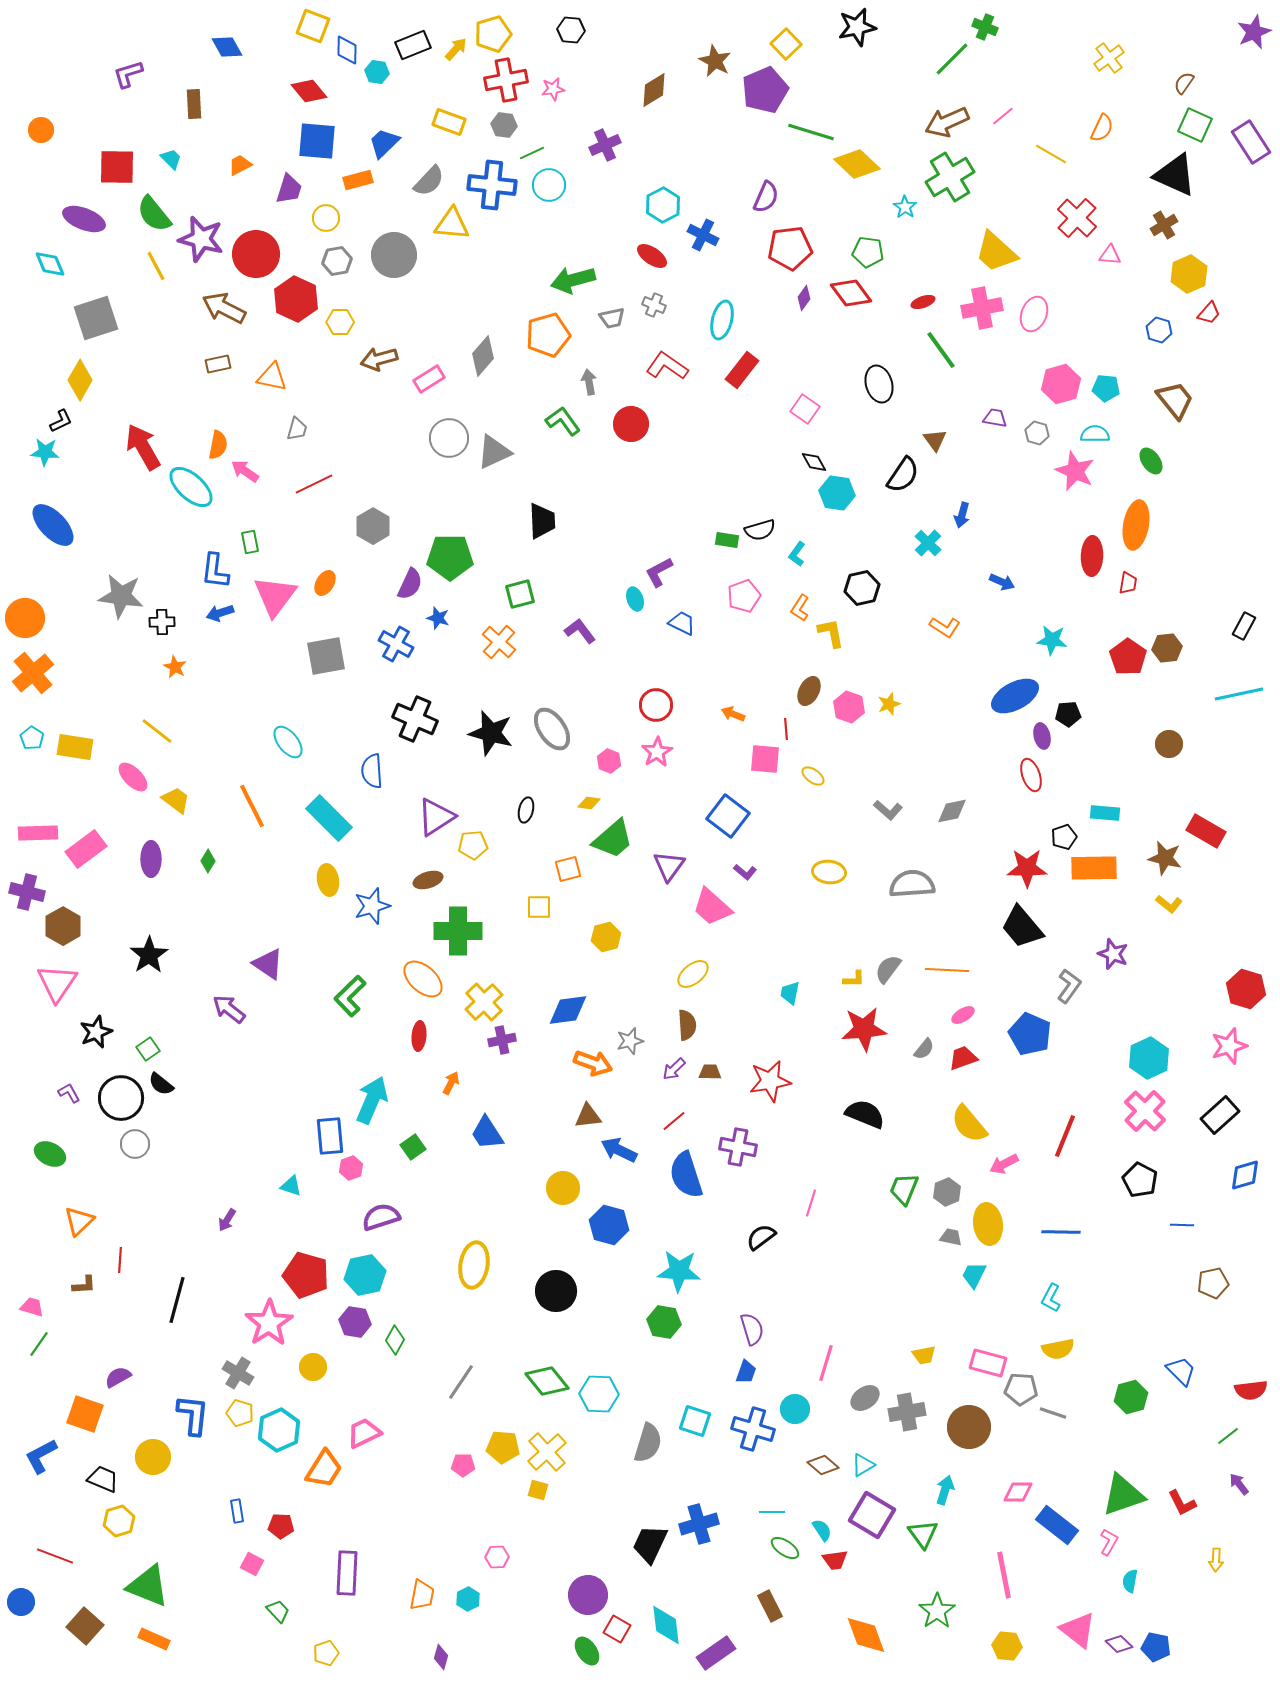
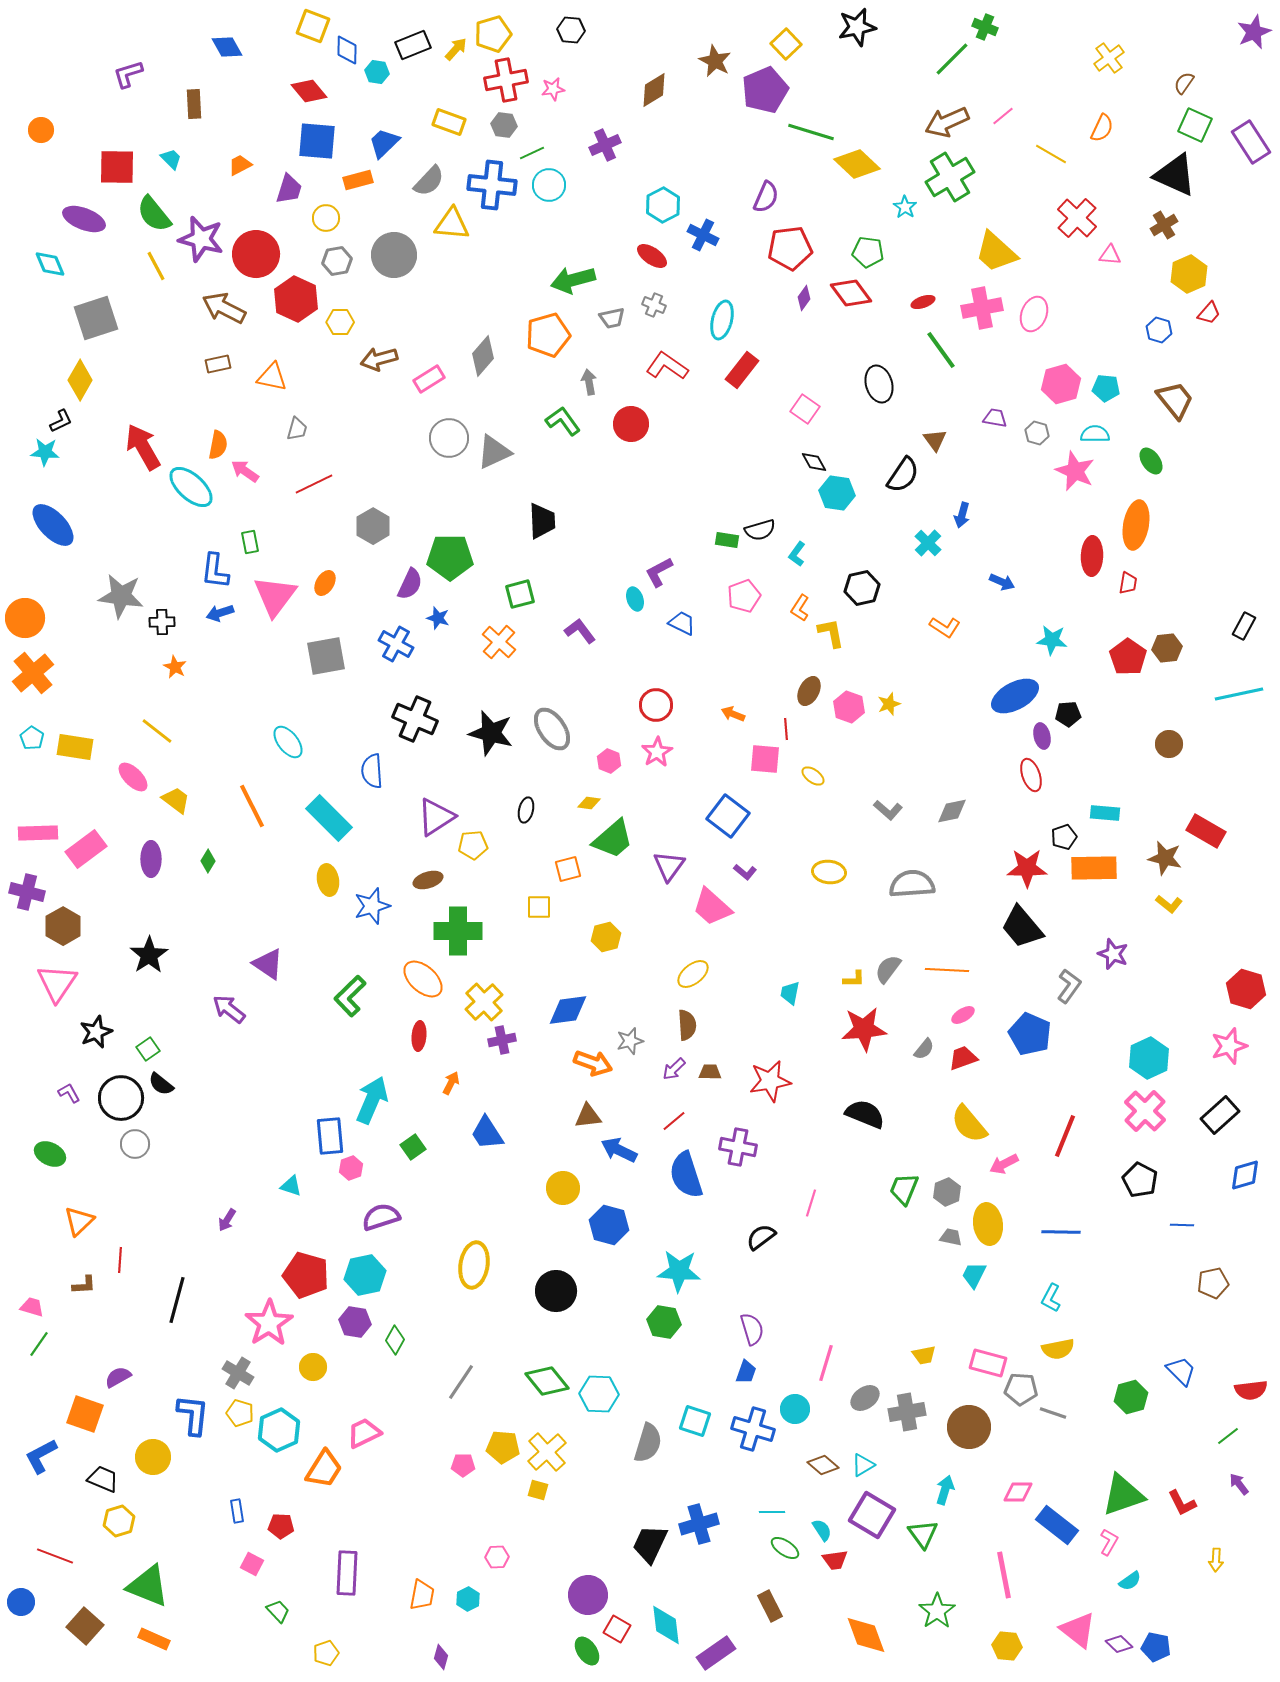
cyan semicircle at (1130, 1581): rotated 135 degrees counterclockwise
